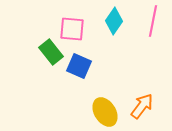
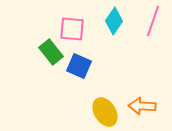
pink line: rotated 8 degrees clockwise
orange arrow: rotated 124 degrees counterclockwise
